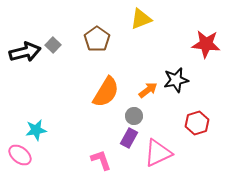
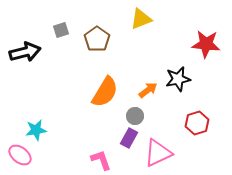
gray square: moved 8 px right, 15 px up; rotated 28 degrees clockwise
black star: moved 2 px right, 1 px up
orange semicircle: moved 1 px left
gray circle: moved 1 px right
